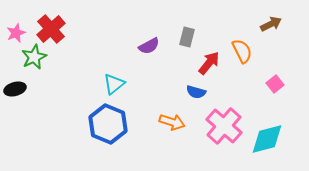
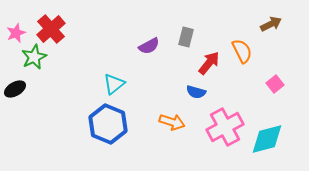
gray rectangle: moved 1 px left
black ellipse: rotated 15 degrees counterclockwise
pink cross: moved 1 px right, 1 px down; rotated 21 degrees clockwise
